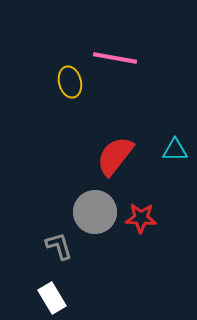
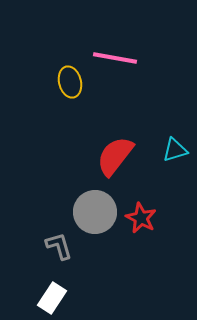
cyan triangle: rotated 16 degrees counterclockwise
red star: rotated 24 degrees clockwise
white rectangle: rotated 64 degrees clockwise
